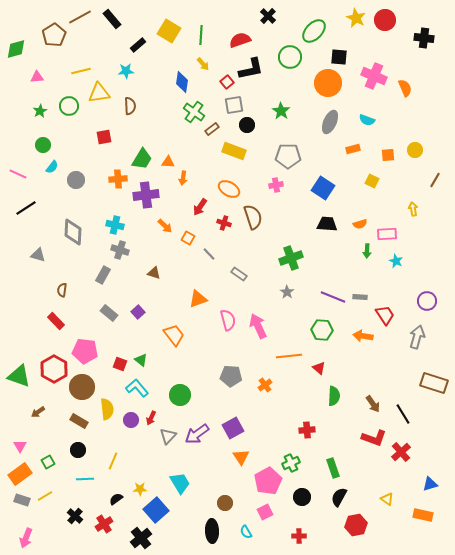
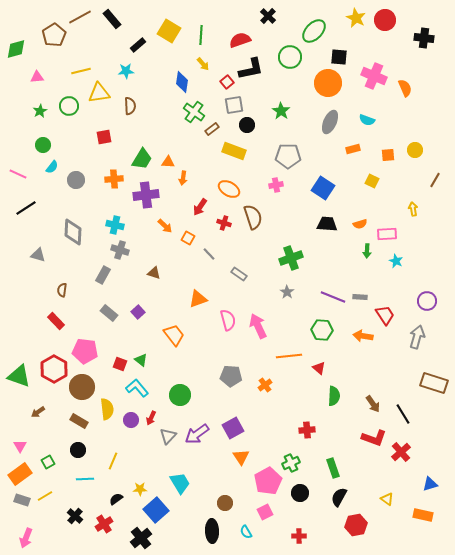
orange cross at (118, 179): moved 4 px left
black circle at (302, 497): moved 2 px left, 4 px up
